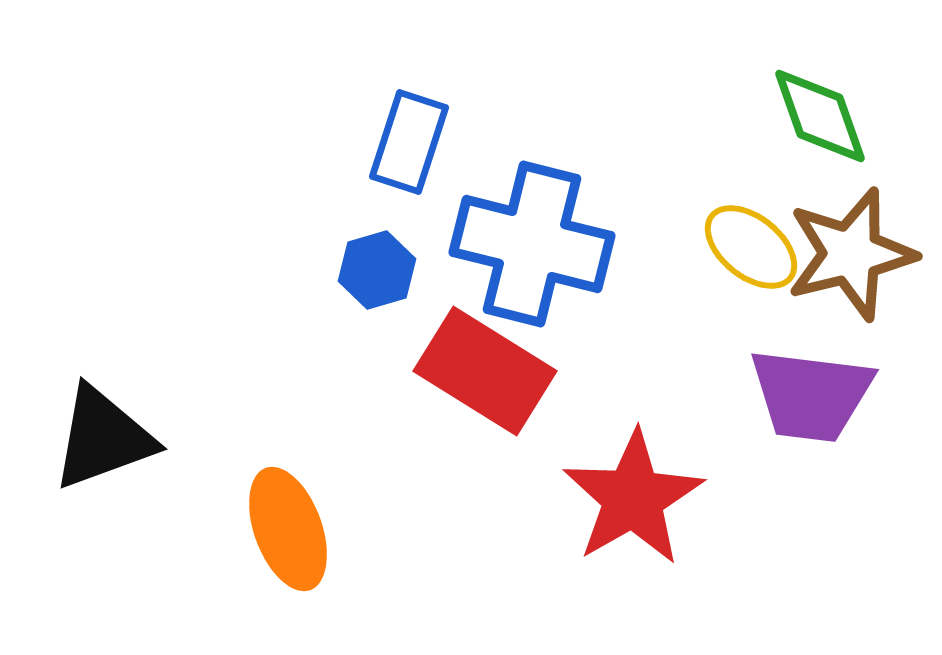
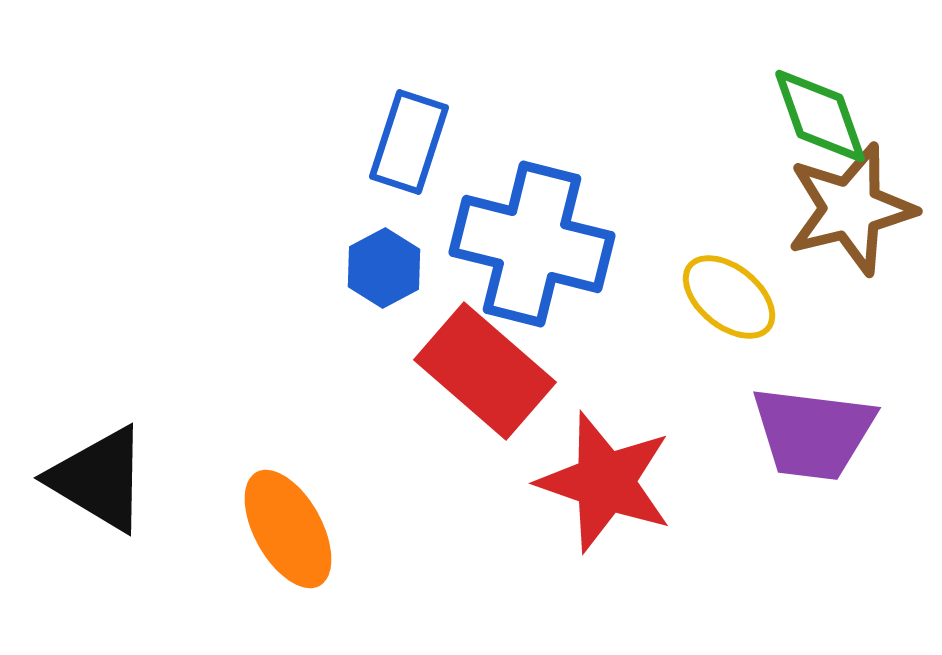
yellow ellipse: moved 22 px left, 50 px down
brown star: moved 45 px up
blue hexagon: moved 7 px right, 2 px up; rotated 12 degrees counterclockwise
red rectangle: rotated 9 degrees clockwise
purple trapezoid: moved 2 px right, 38 px down
black triangle: moved 4 px left, 41 px down; rotated 51 degrees clockwise
red star: moved 28 px left, 16 px up; rotated 23 degrees counterclockwise
orange ellipse: rotated 9 degrees counterclockwise
